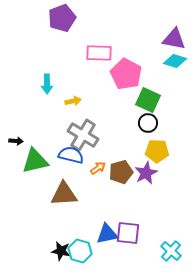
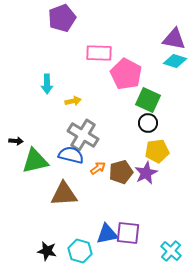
yellow pentagon: rotated 10 degrees counterclockwise
black star: moved 14 px left
